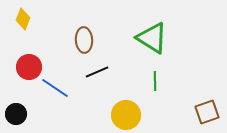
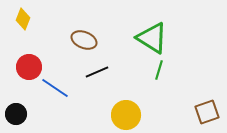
brown ellipse: rotated 65 degrees counterclockwise
green line: moved 4 px right, 11 px up; rotated 18 degrees clockwise
